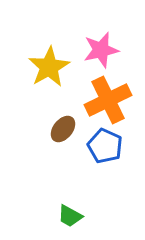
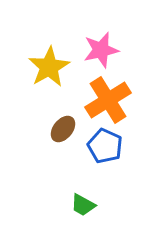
orange cross: rotated 6 degrees counterclockwise
green trapezoid: moved 13 px right, 11 px up
